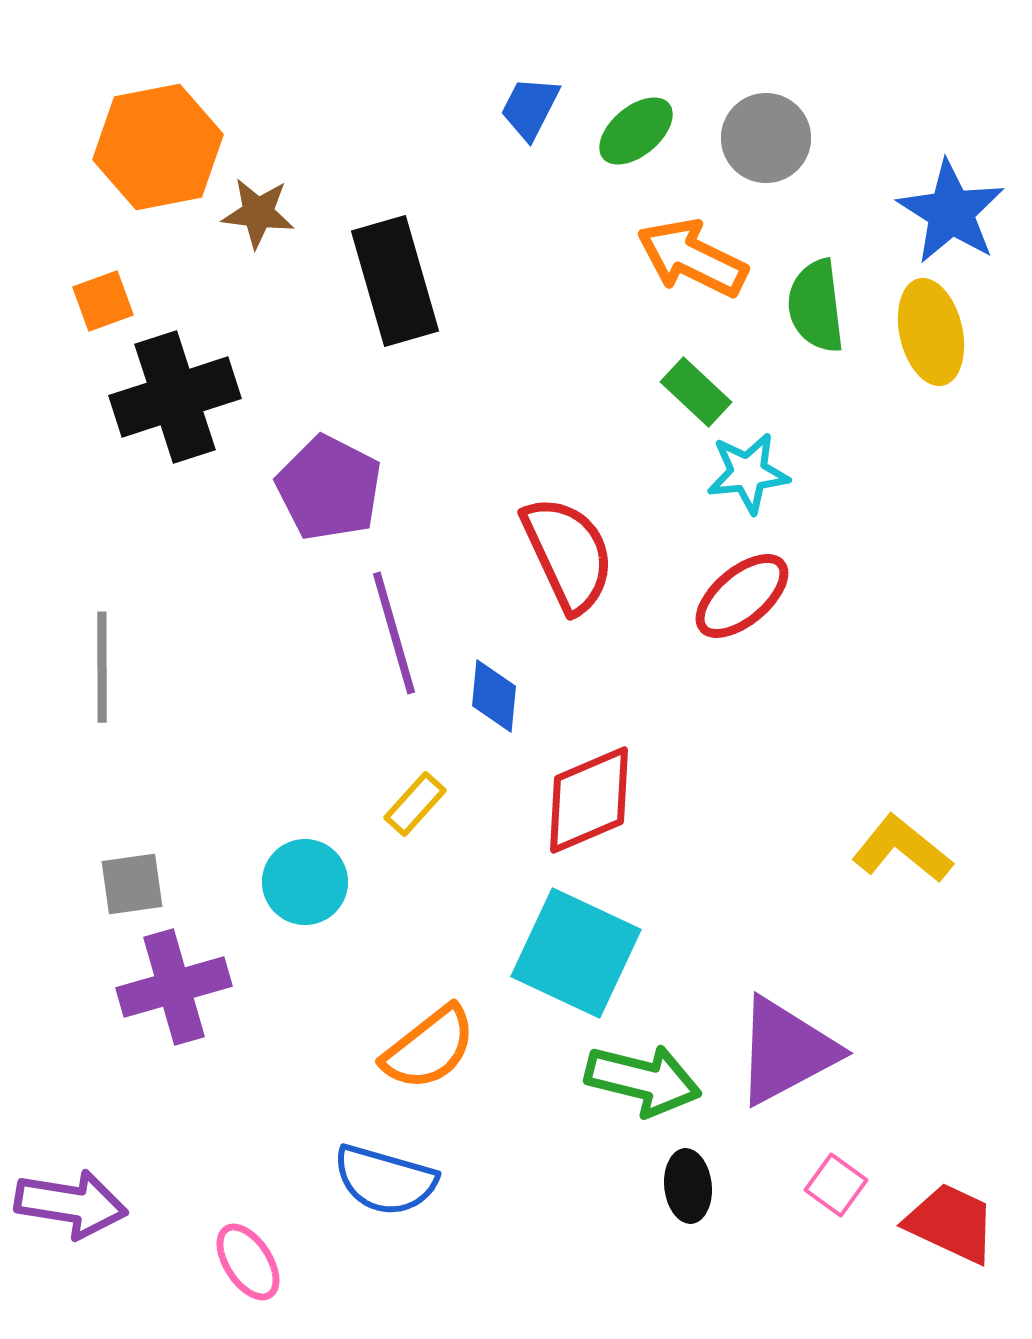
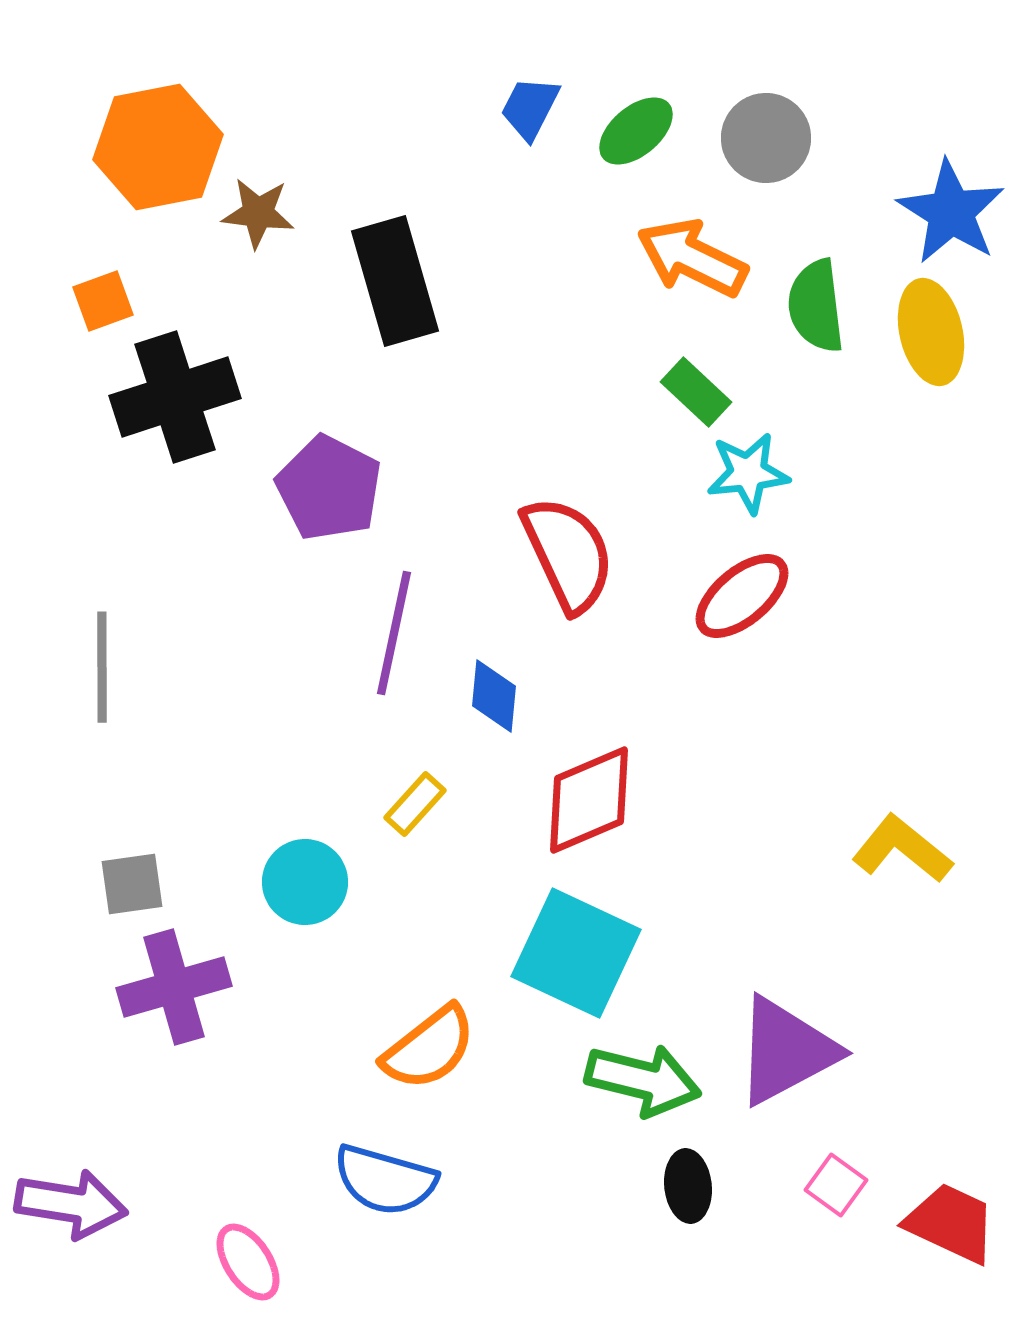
purple line: rotated 28 degrees clockwise
